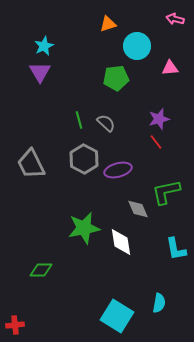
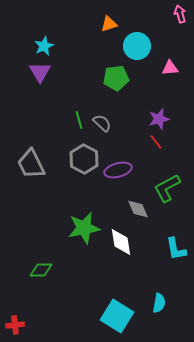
pink arrow: moved 5 px right, 5 px up; rotated 60 degrees clockwise
orange triangle: moved 1 px right
gray semicircle: moved 4 px left
green L-shape: moved 1 px right, 4 px up; rotated 16 degrees counterclockwise
